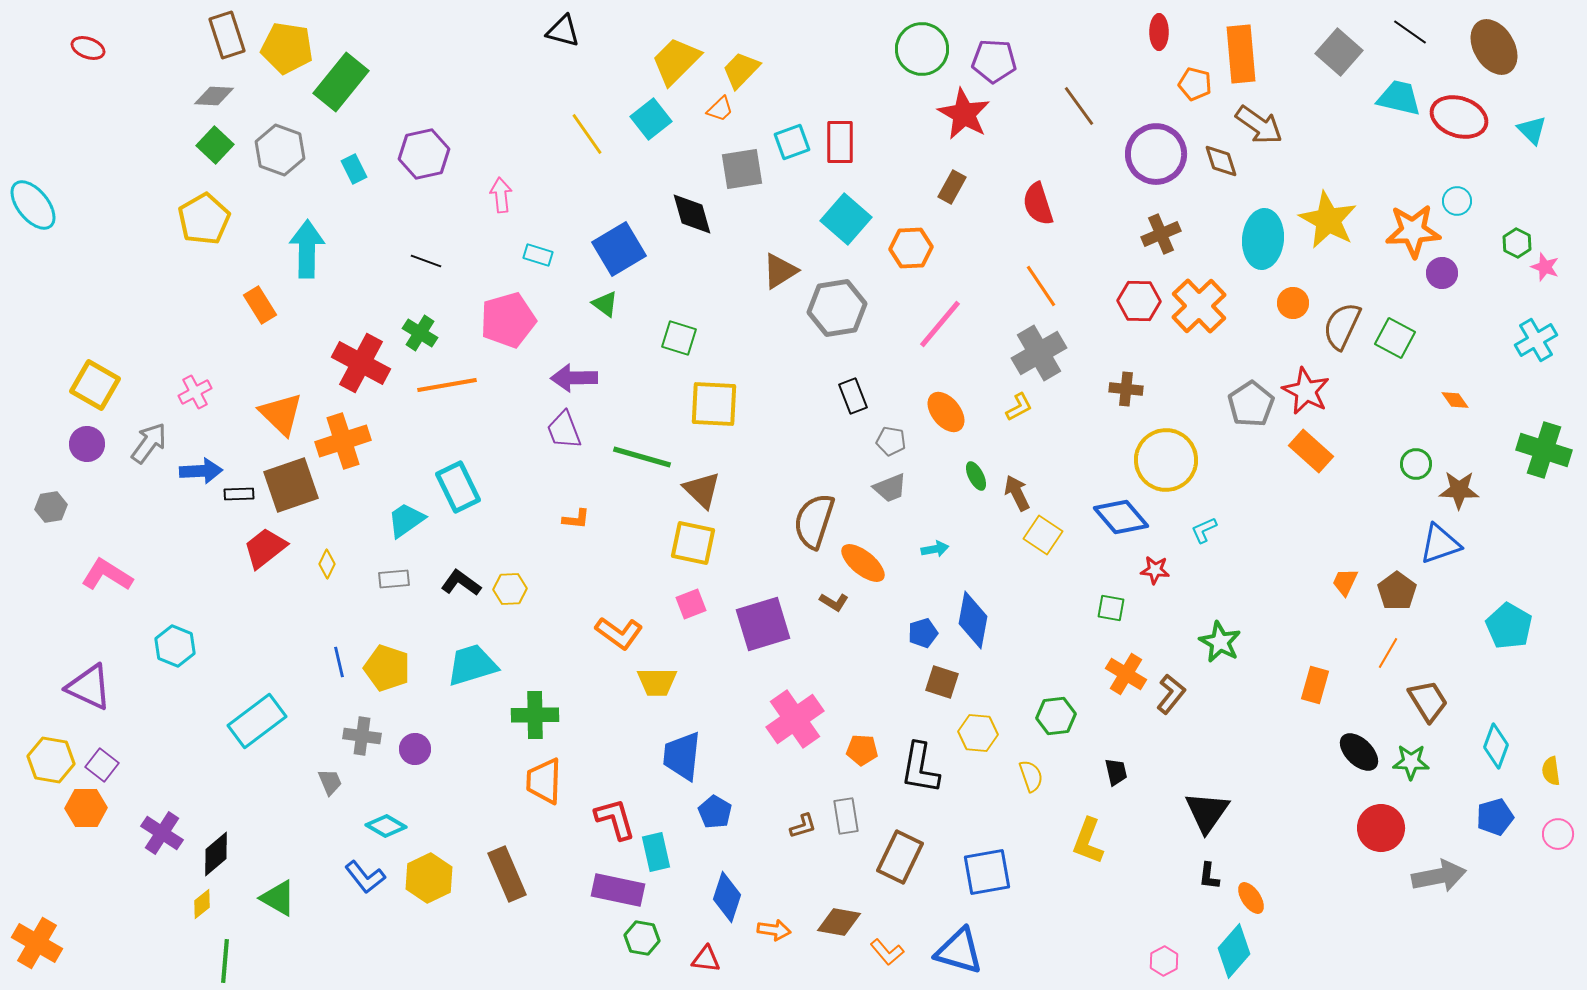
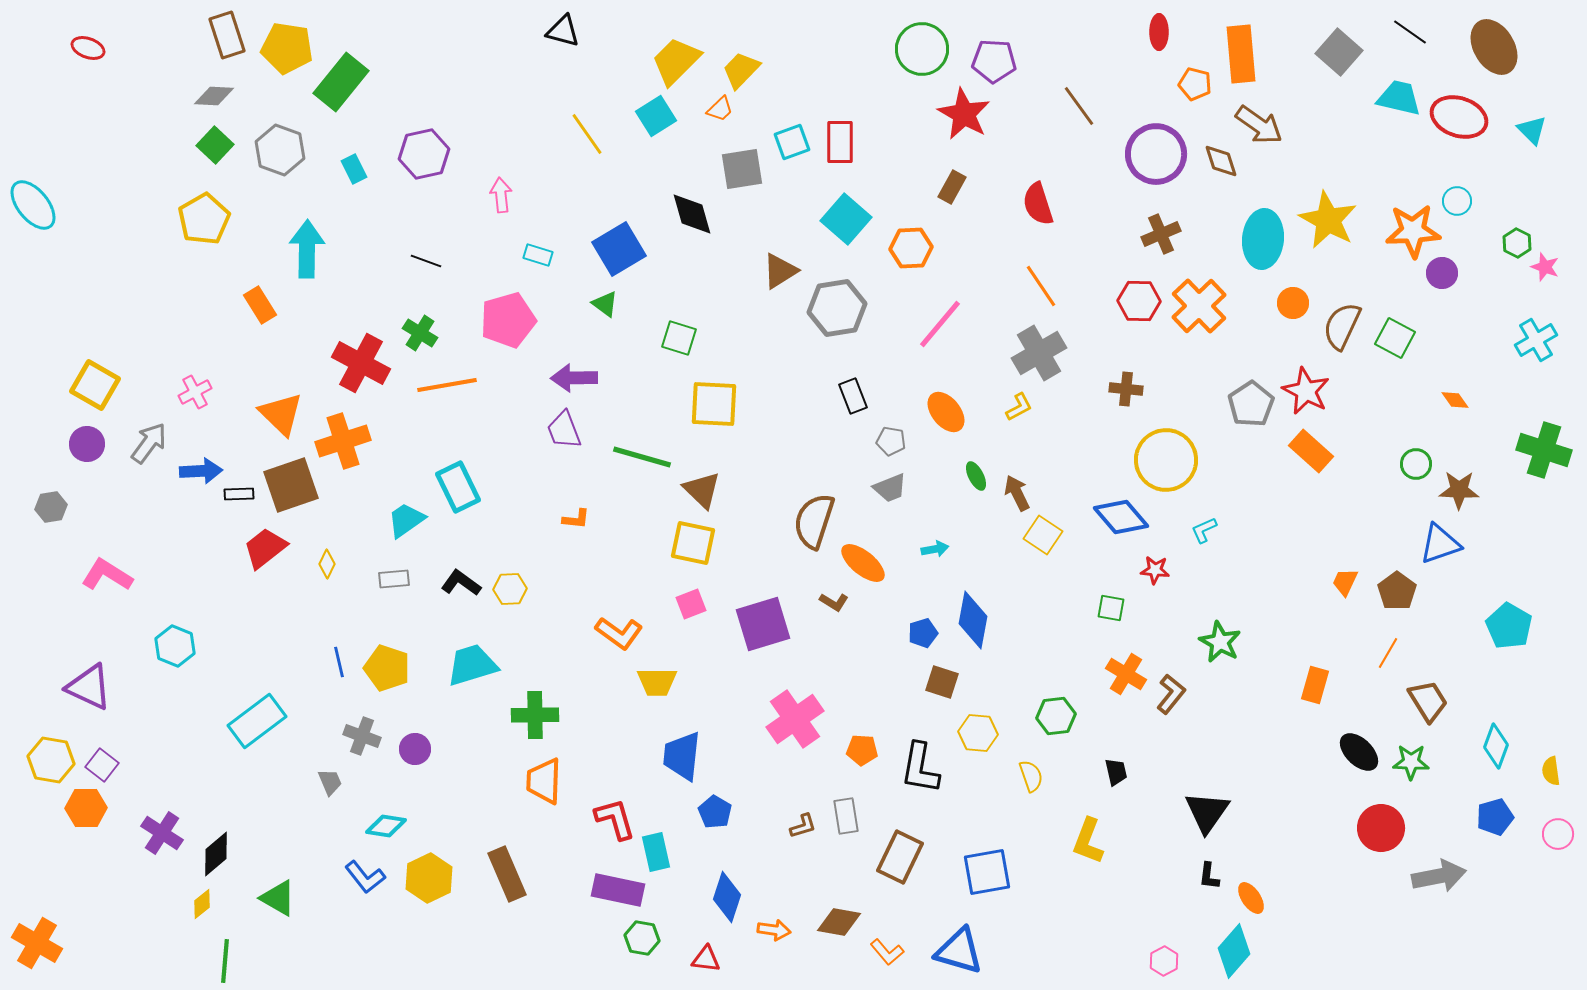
cyan square at (651, 119): moved 5 px right, 3 px up; rotated 6 degrees clockwise
gray cross at (362, 736): rotated 12 degrees clockwise
cyan diamond at (386, 826): rotated 21 degrees counterclockwise
